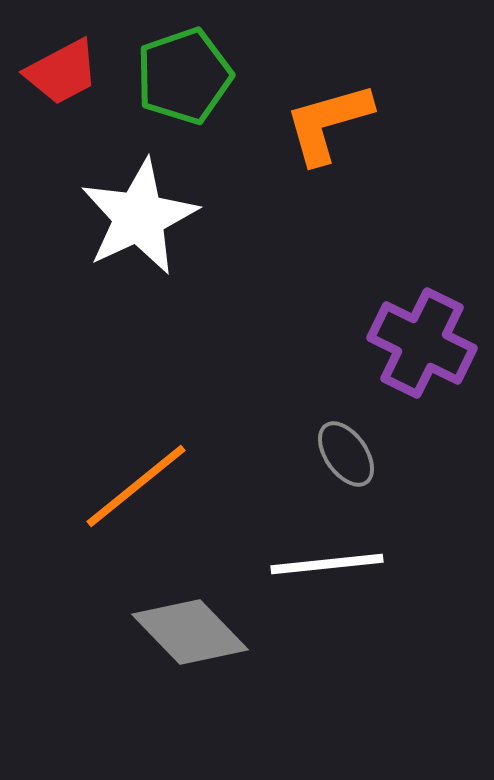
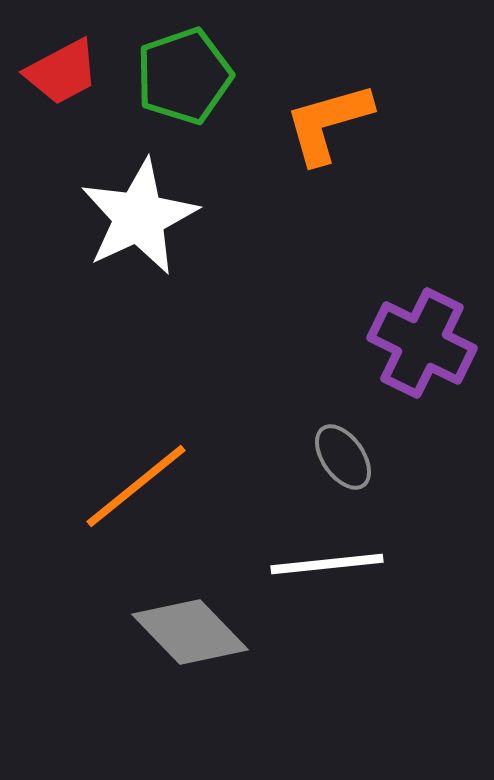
gray ellipse: moved 3 px left, 3 px down
